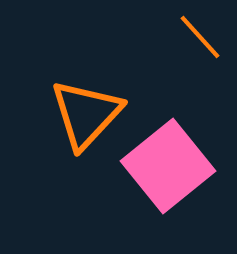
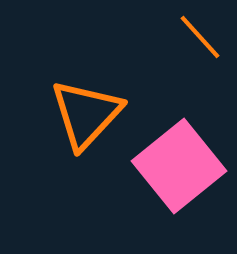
pink square: moved 11 px right
